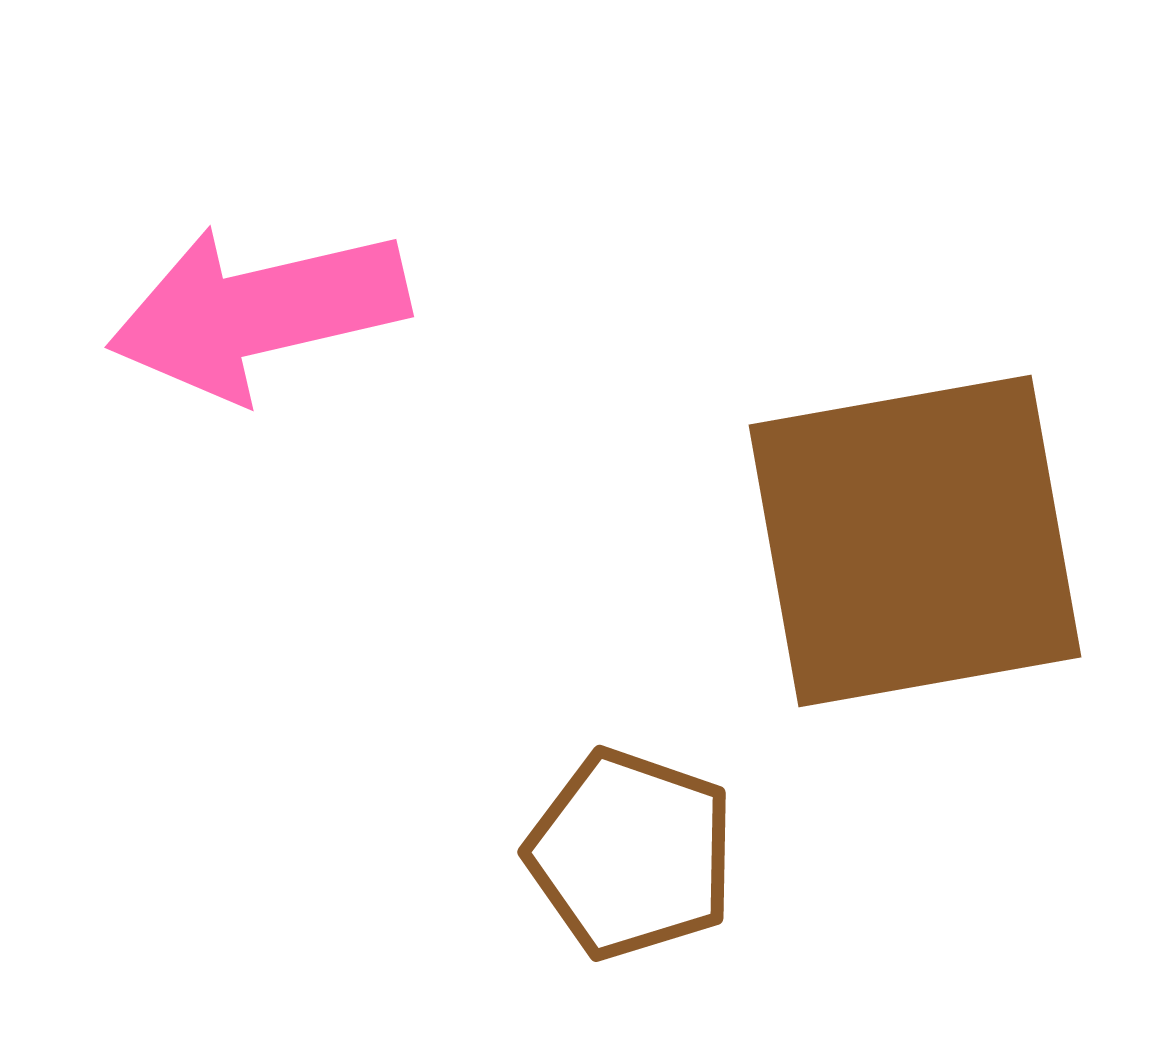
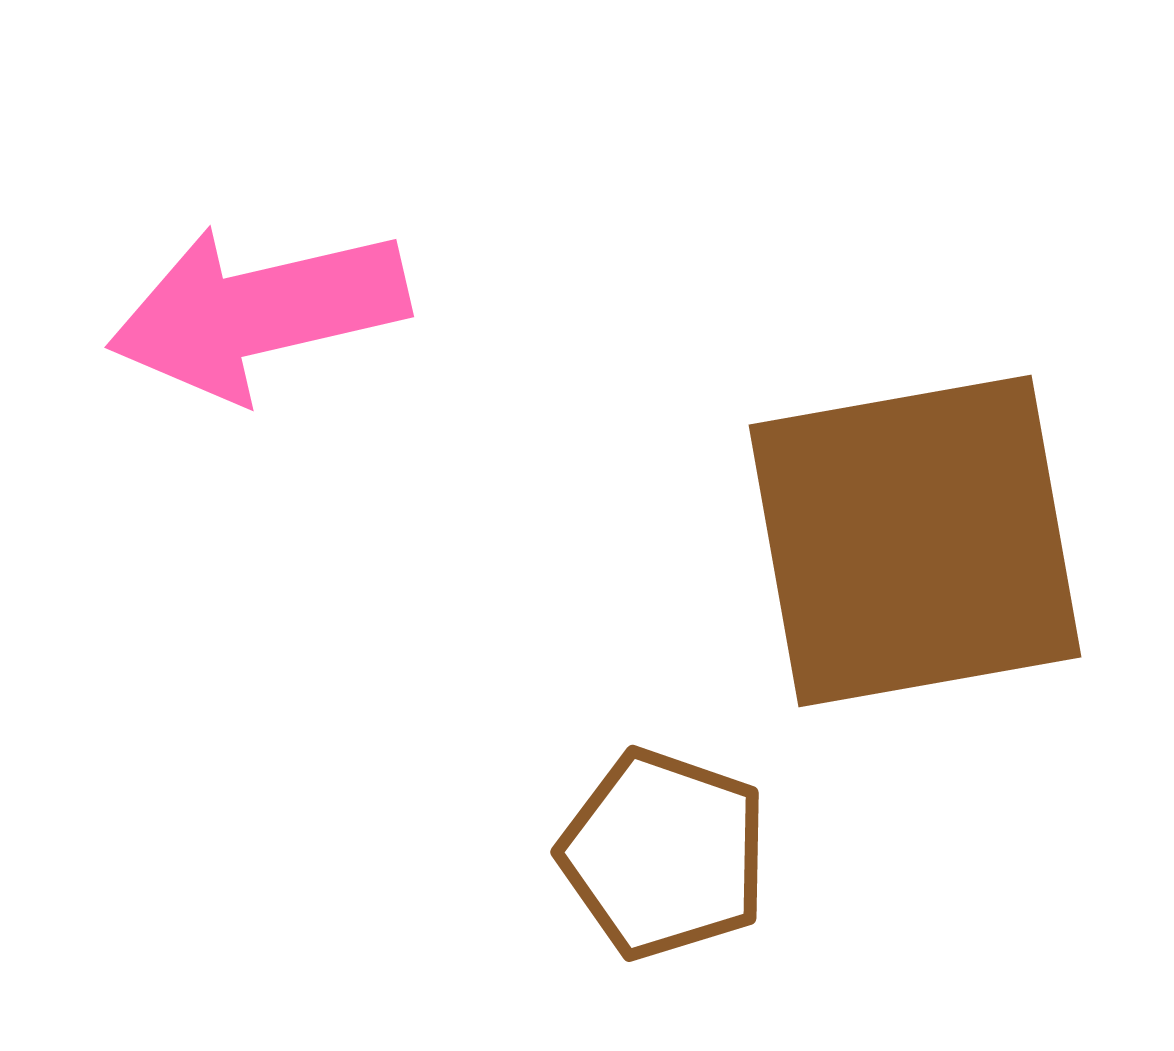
brown pentagon: moved 33 px right
